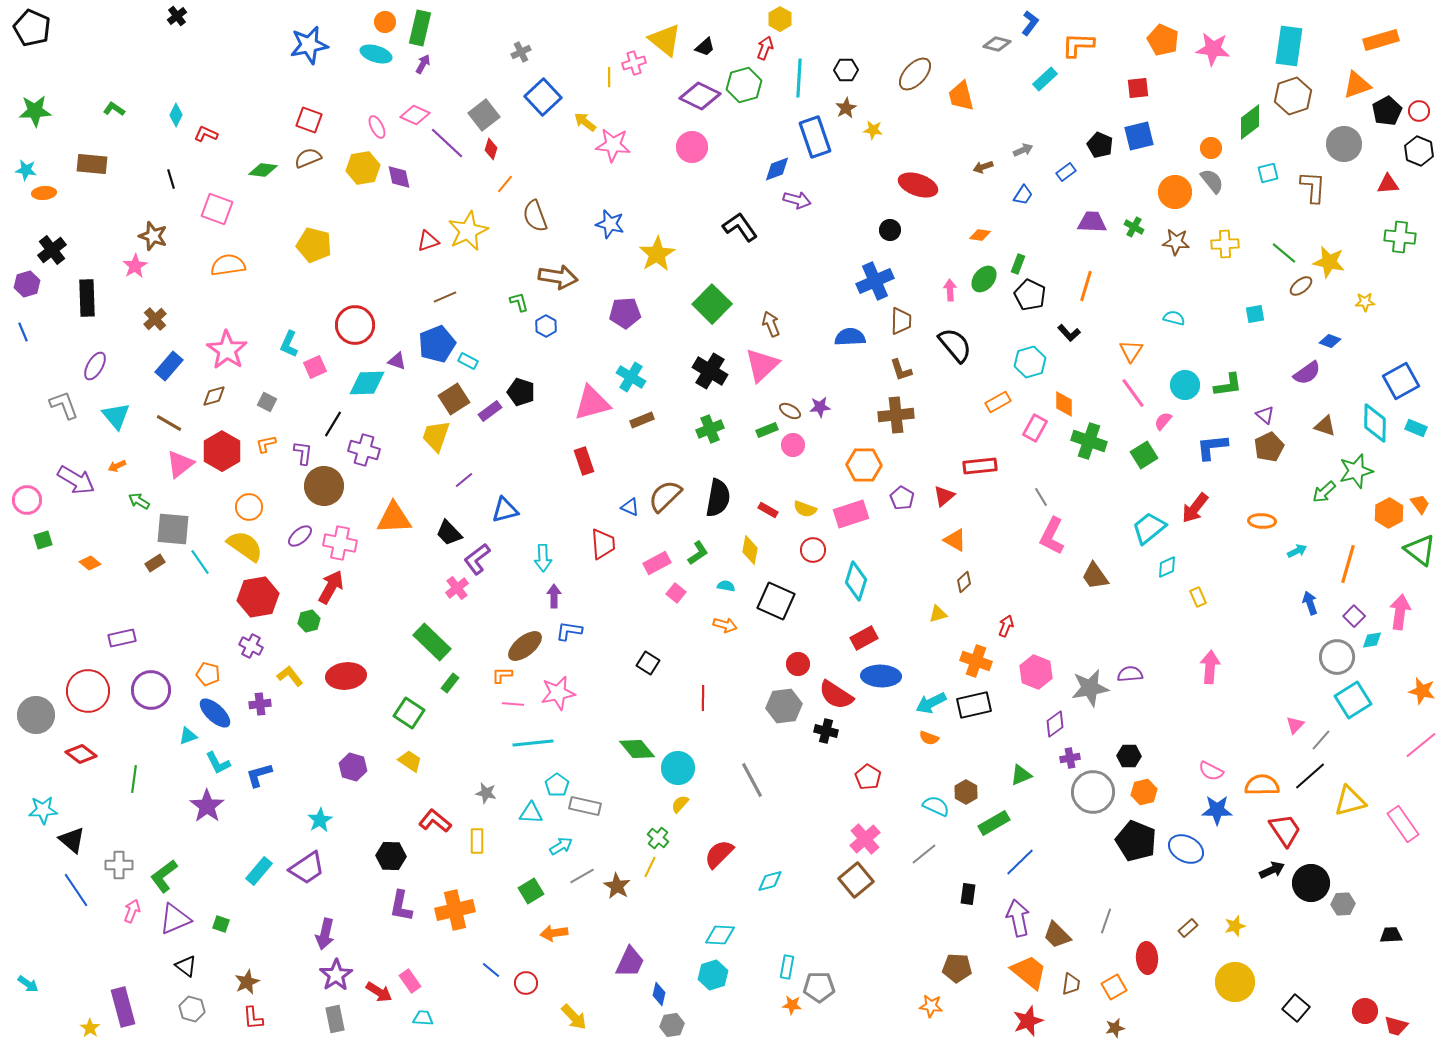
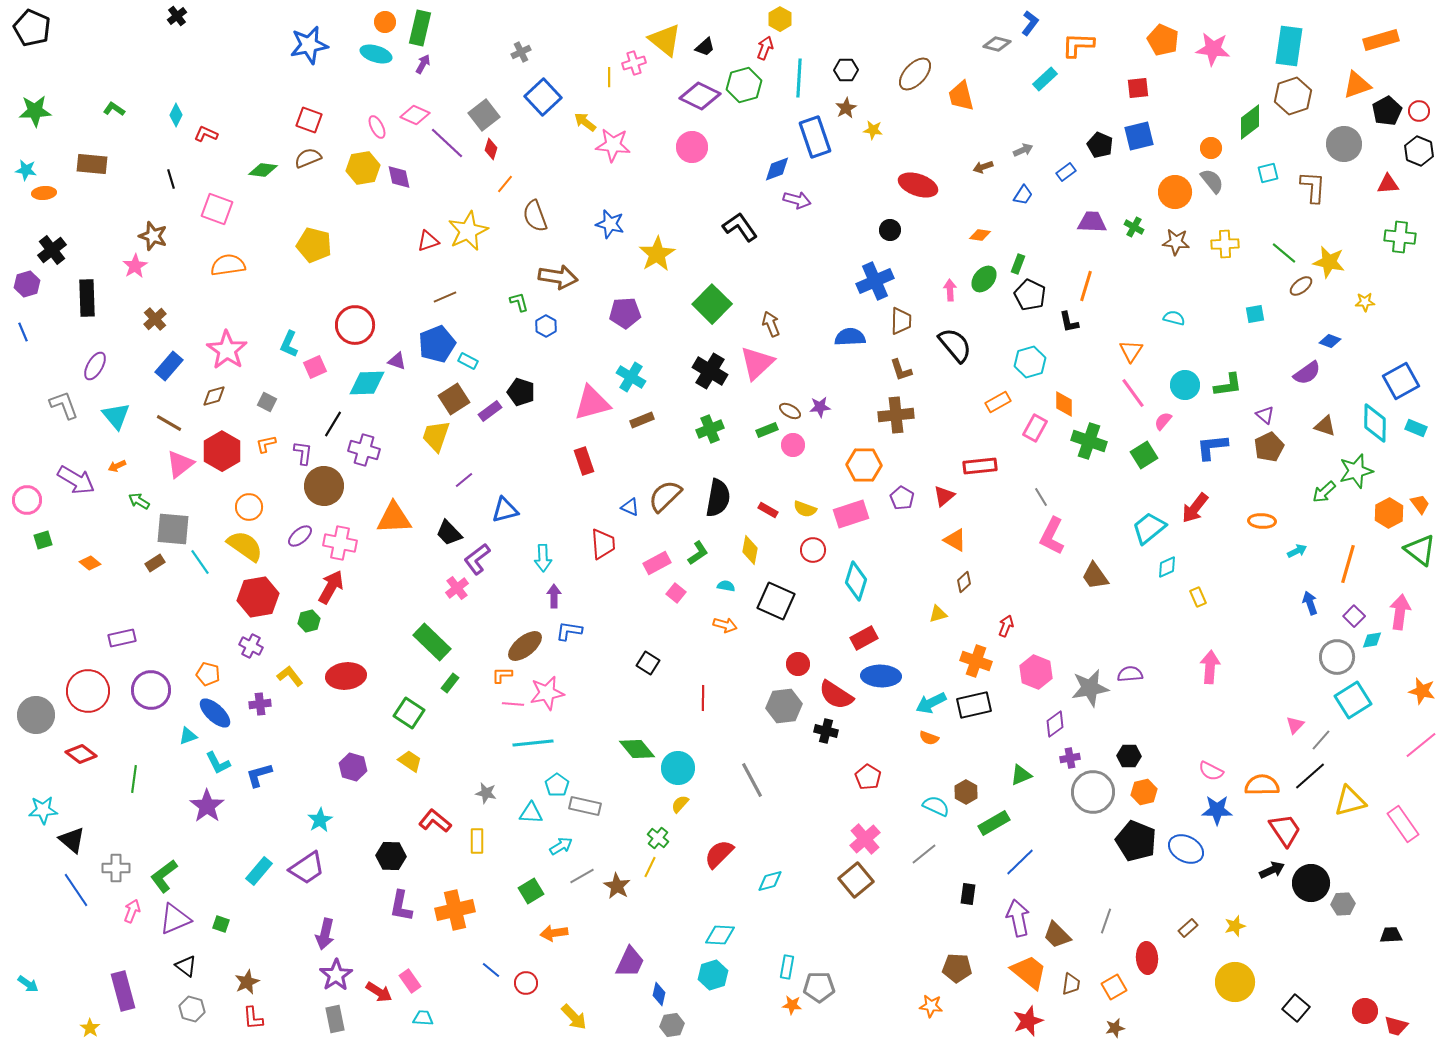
black L-shape at (1069, 333): moved 11 px up; rotated 30 degrees clockwise
pink triangle at (762, 365): moved 5 px left, 2 px up
pink star at (558, 693): moved 11 px left
gray cross at (119, 865): moved 3 px left, 3 px down
purple rectangle at (123, 1007): moved 16 px up
